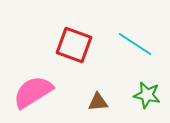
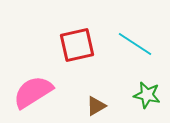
red square: moved 3 px right; rotated 33 degrees counterclockwise
brown triangle: moved 2 px left, 4 px down; rotated 25 degrees counterclockwise
